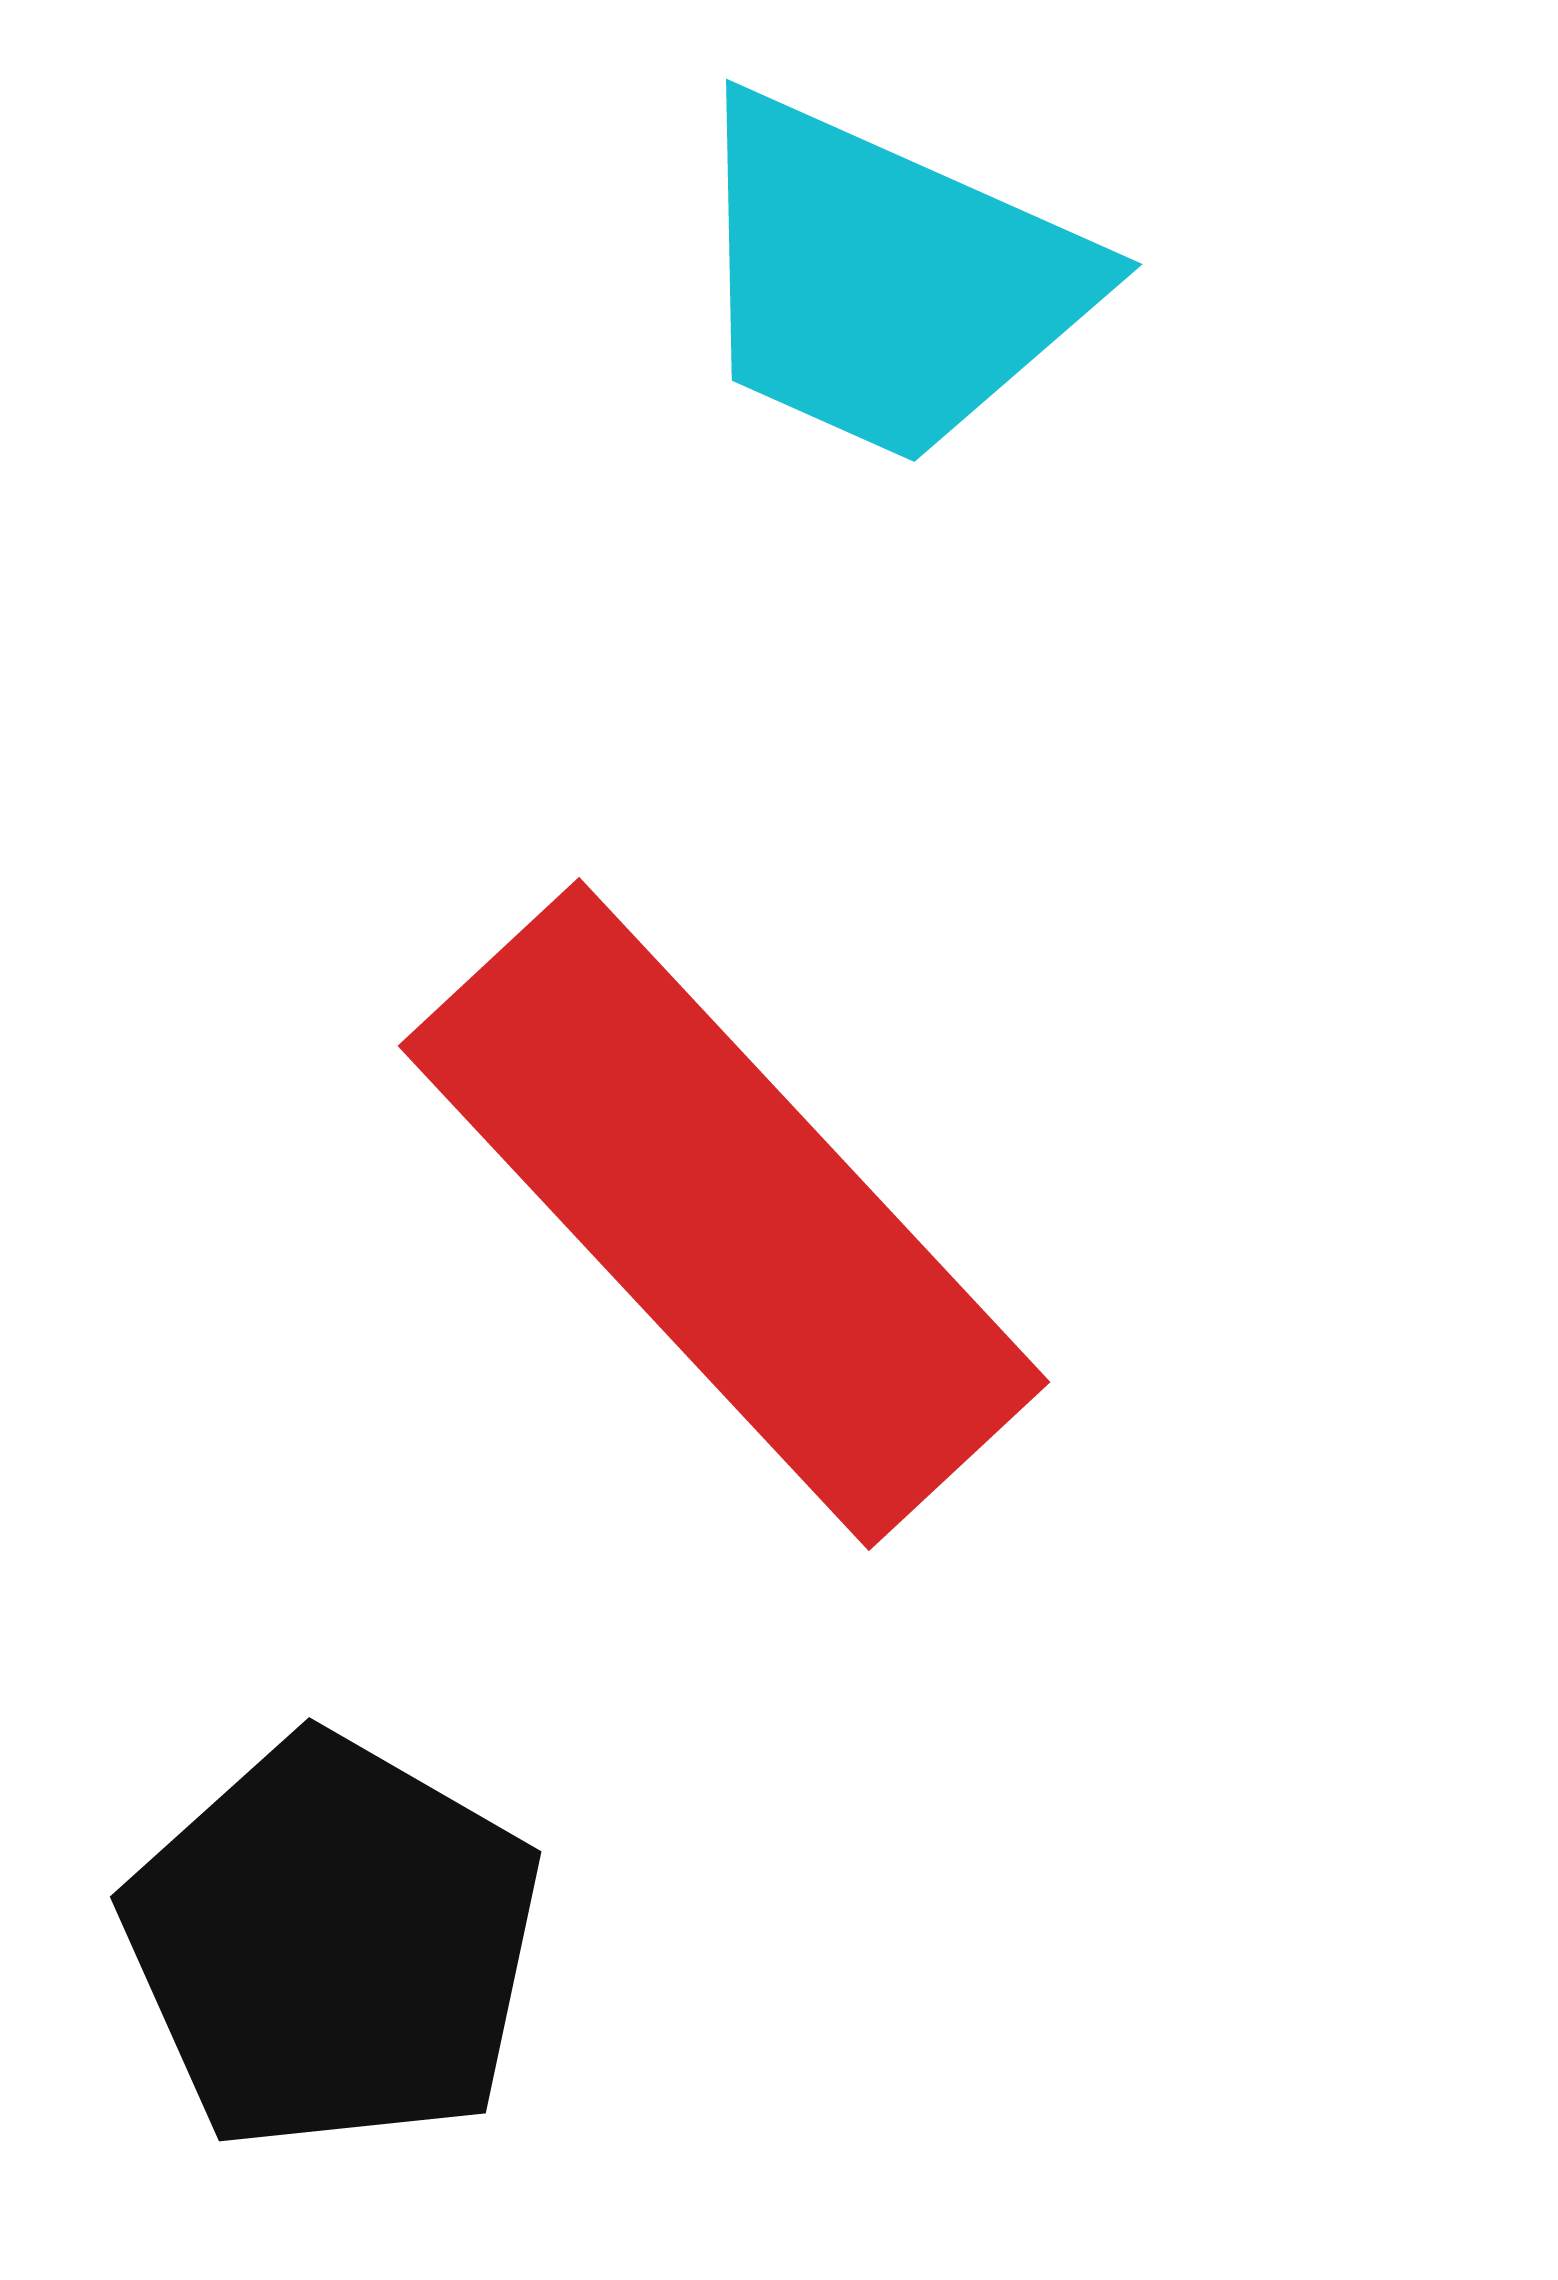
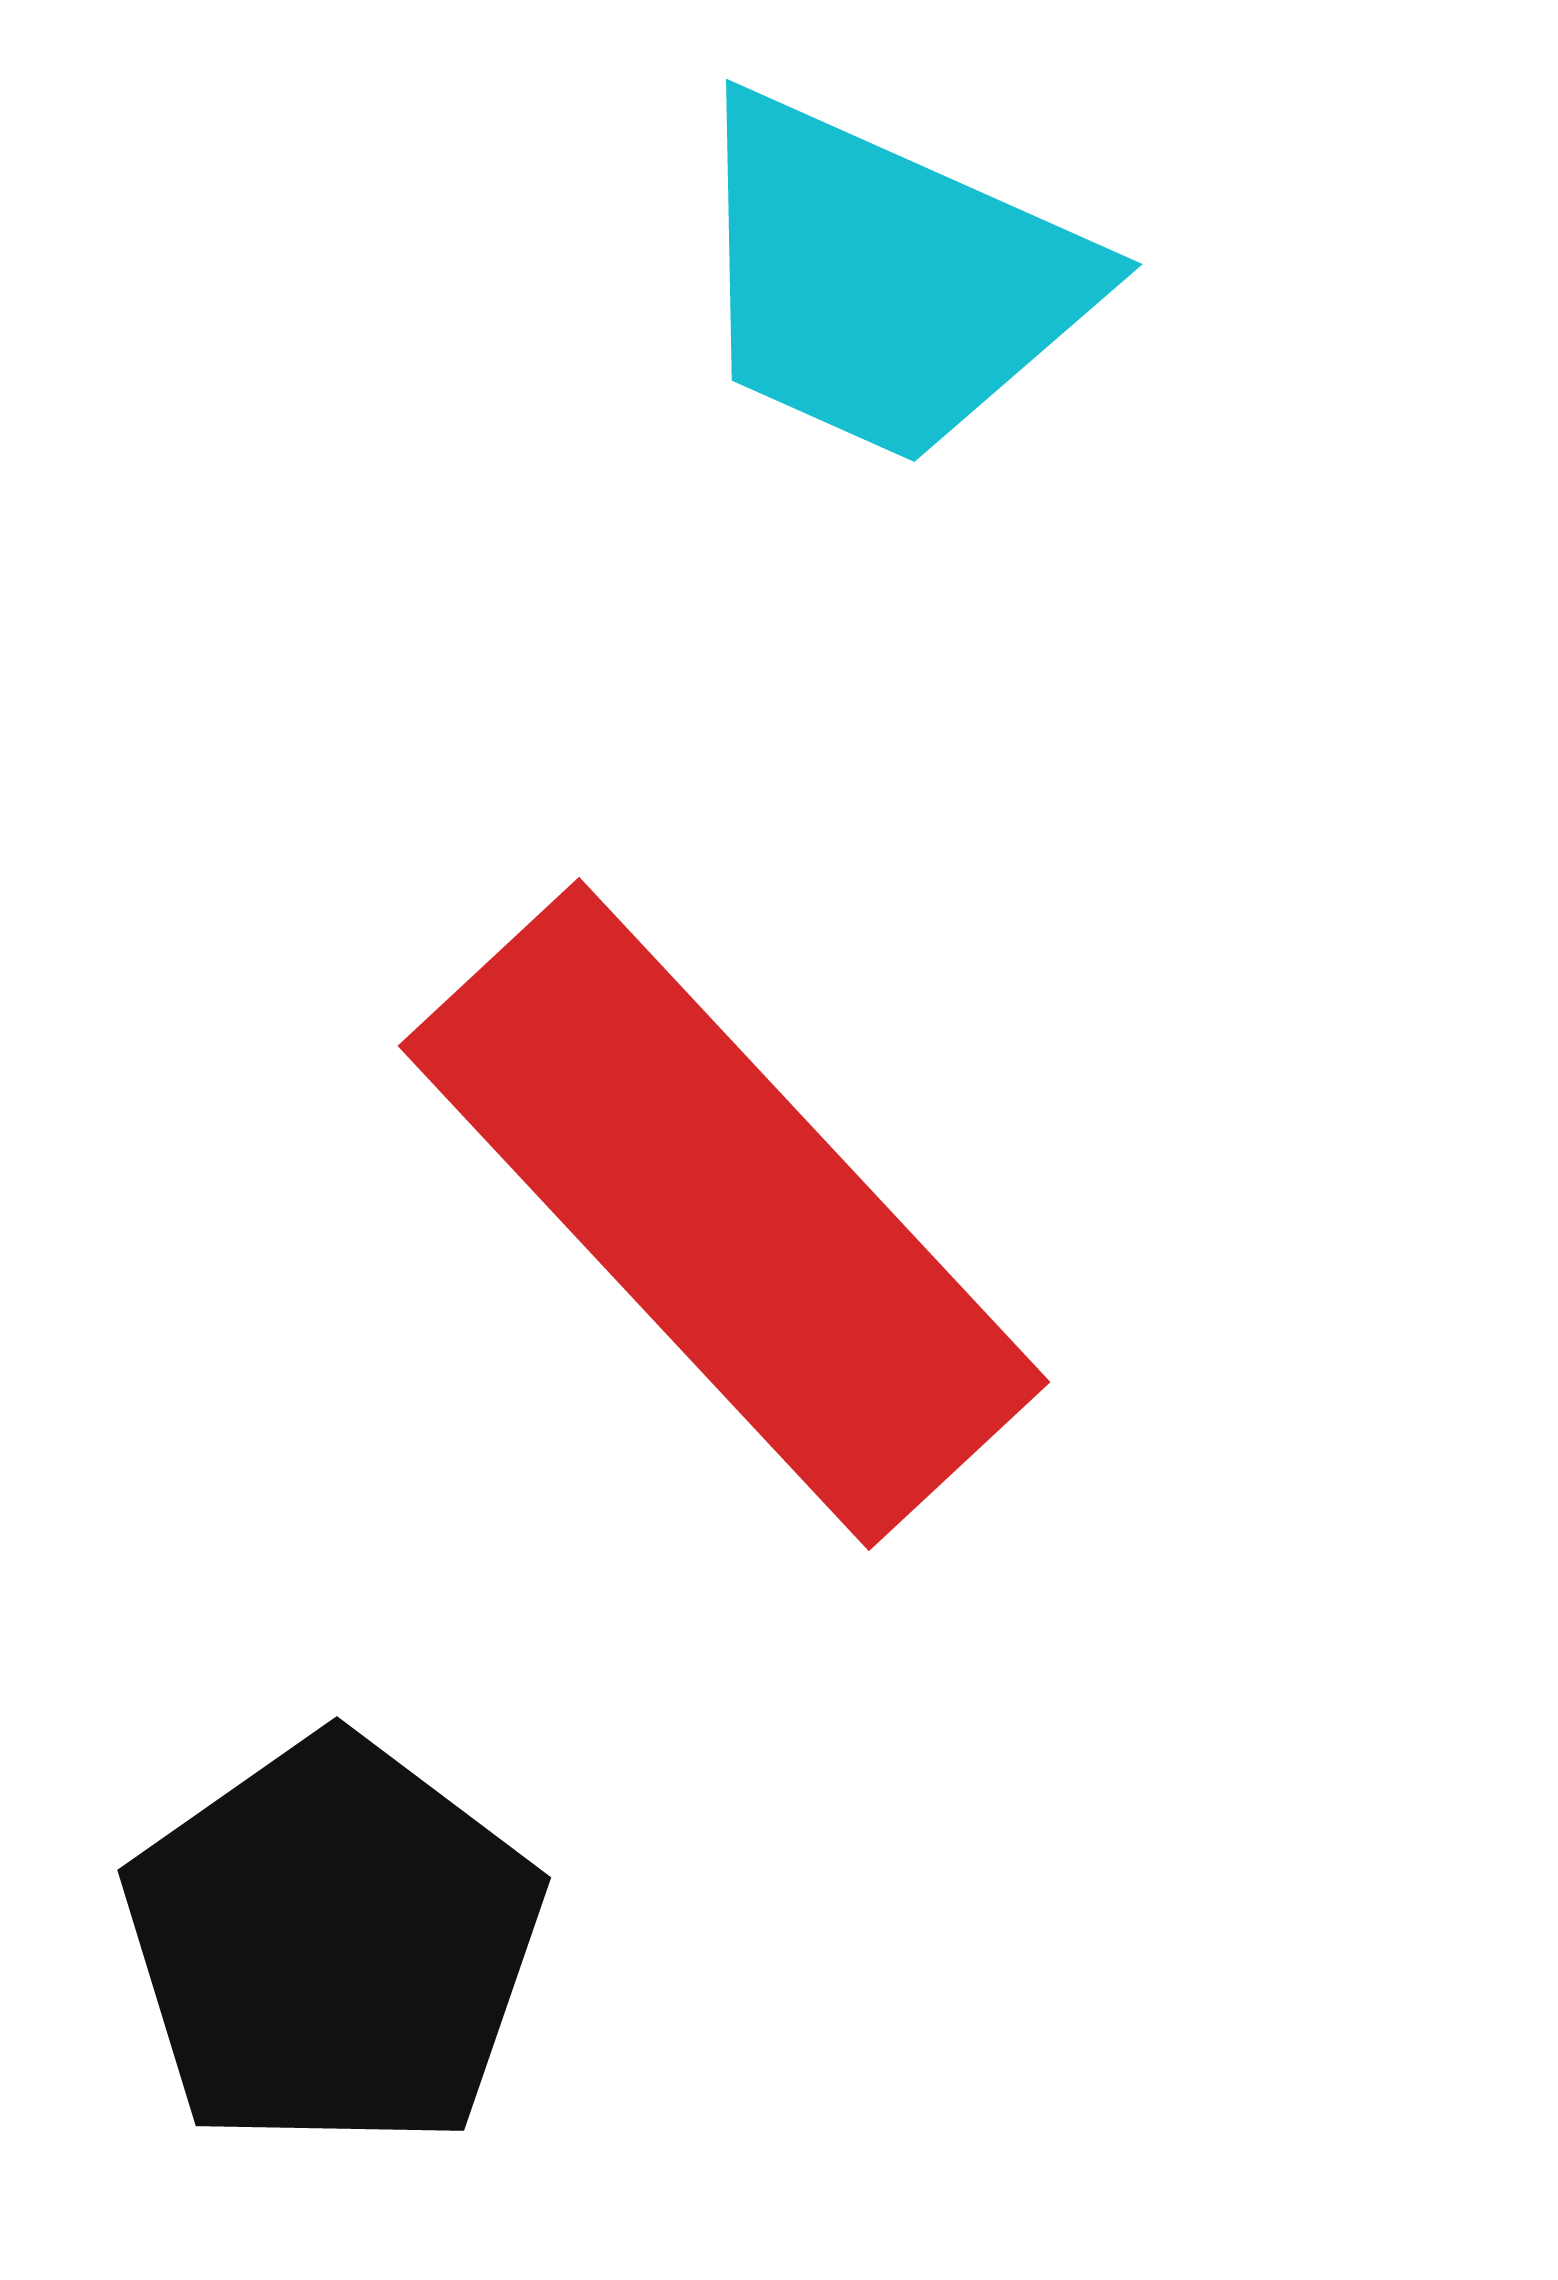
black pentagon: rotated 7 degrees clockwise
